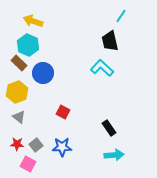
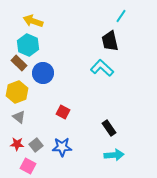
pink square: moved 2 px down
